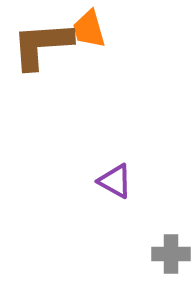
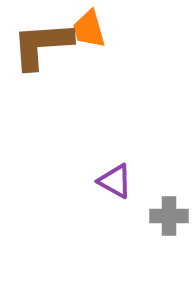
gray cross: moved 2 px left, 38 px up
